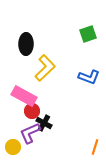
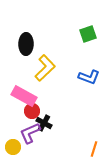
orange line: moved 1 px left, 2 px down
